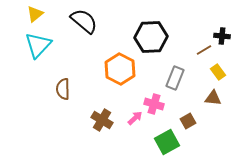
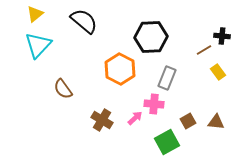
gray rectangle: moved 8 px left
brown semicircle: rotated 35 degrees counterclockwise
brown triangle: moved 3 px right, 24 px down
pink cross: rotated 12 degrees counterclockwise
